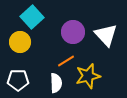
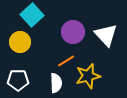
cyan square: moved 2 px up
